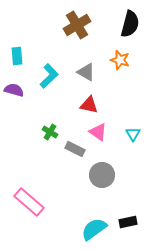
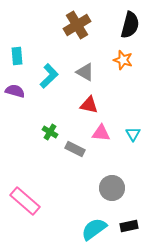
black semicircle: moved 1 px down
orange star: moved 3 px right
gray triangle: moved 1 px left
purple semicircle: moved 1 px right, 1 px down
pink triangle: moved 3 px right, 1 px down; rotated 30 degrees counterclockwise
gray circle: moved 10 px right, 13 px down
pink rectangle: moved 4 px left, 1 px up
black rectangle: moved 1 px right, 4 px down
